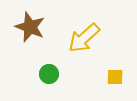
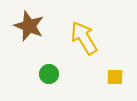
brown star: moved 1 px left, 1 px up
yellow arrow: rotated 100 degrees clockwise
